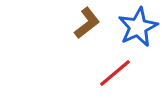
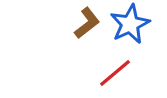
blue star: moved 8 px left, 3 px up
